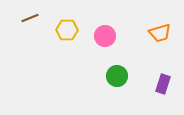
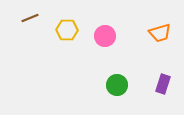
green circle: moved 9 px down
